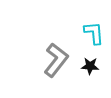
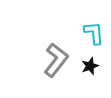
black star: rotated 24 degrees counterclockwise
